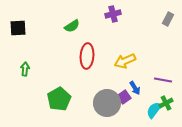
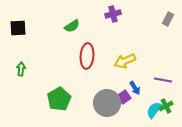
green arrow: moved 4 px left
green cross: moved 3 px down
